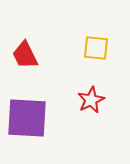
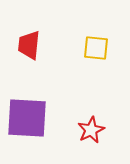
red trapezoid: moved 4 px right, 10 px up; rotated 32 degrees clockwise
red star: moved 30 px down
